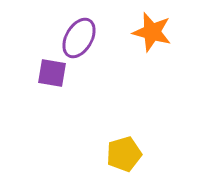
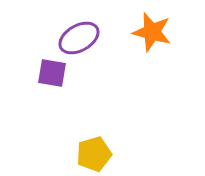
purple ellipse: rotated 30 degrees clockwise
yellow pentagon: moved 30 px left
